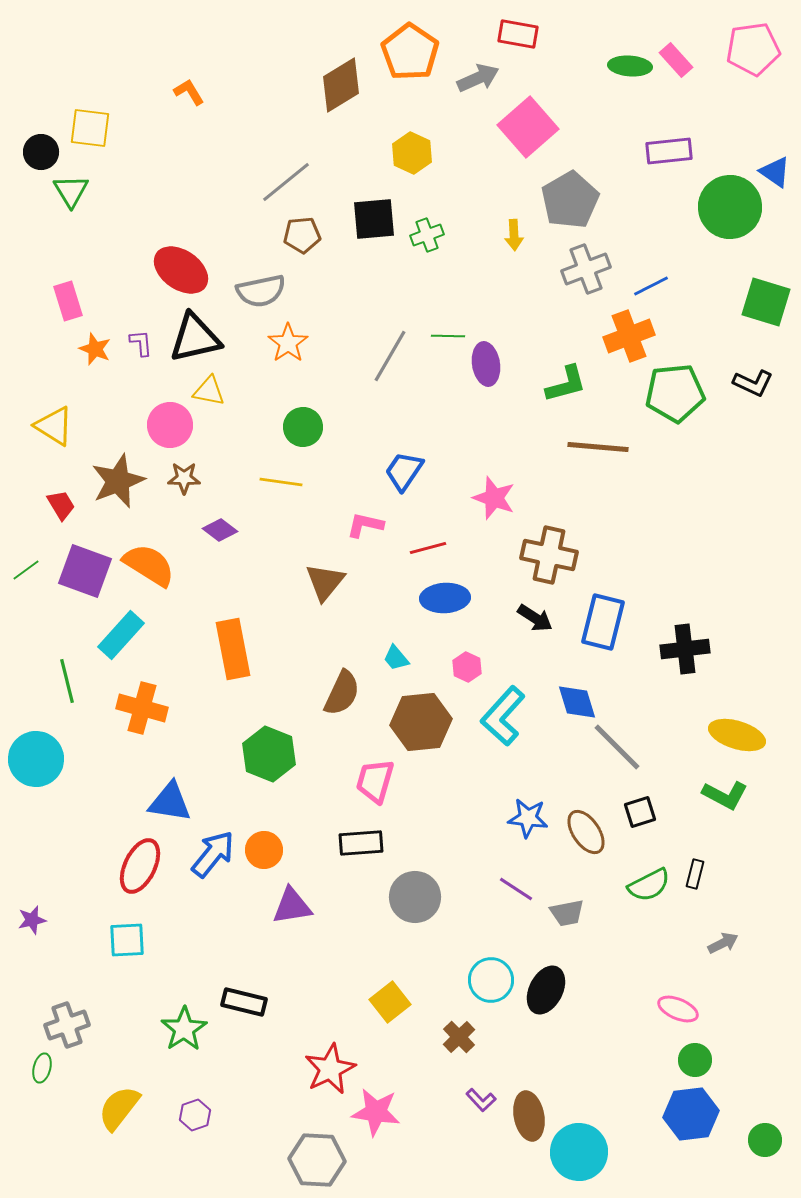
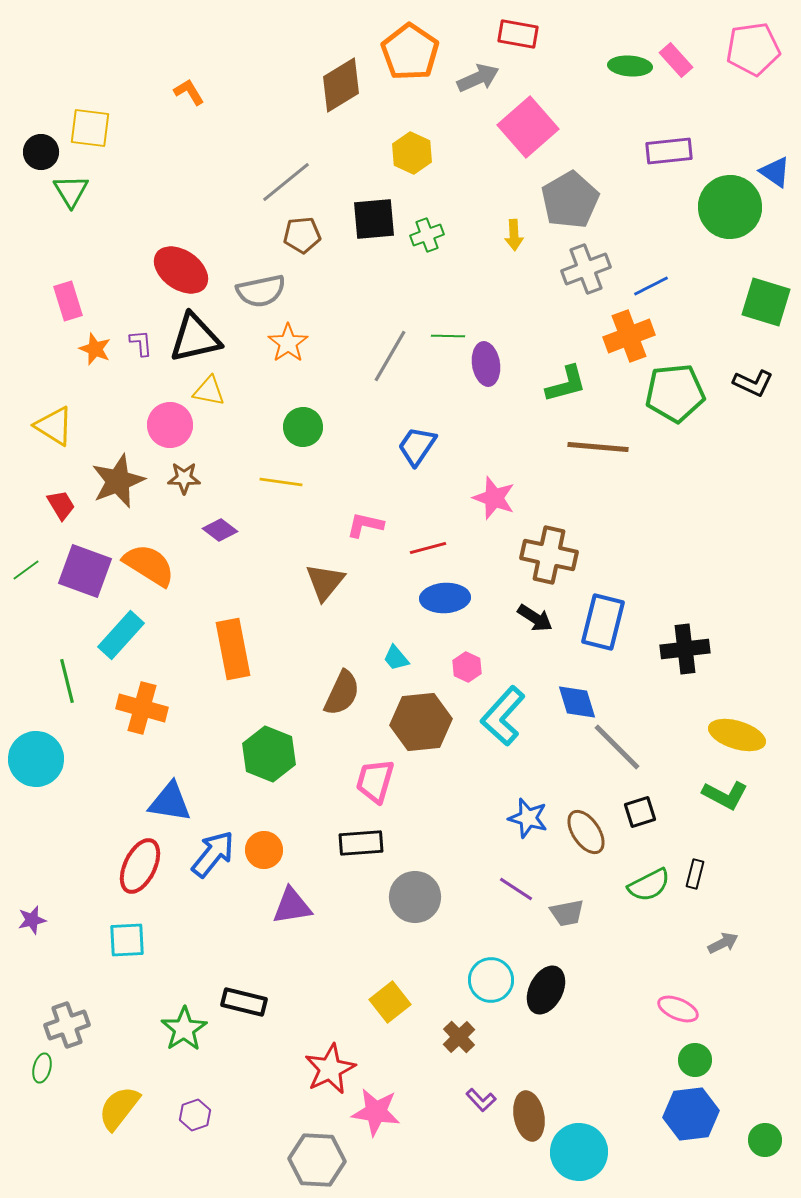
blue trapezoid at (404, 471): moved 13 px right, 25 px up
blue star at (528, 818): rotated 9 degrees clockwise
